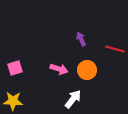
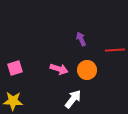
red line: moved 1 px down; rotated 18 degrees counterclockwise
